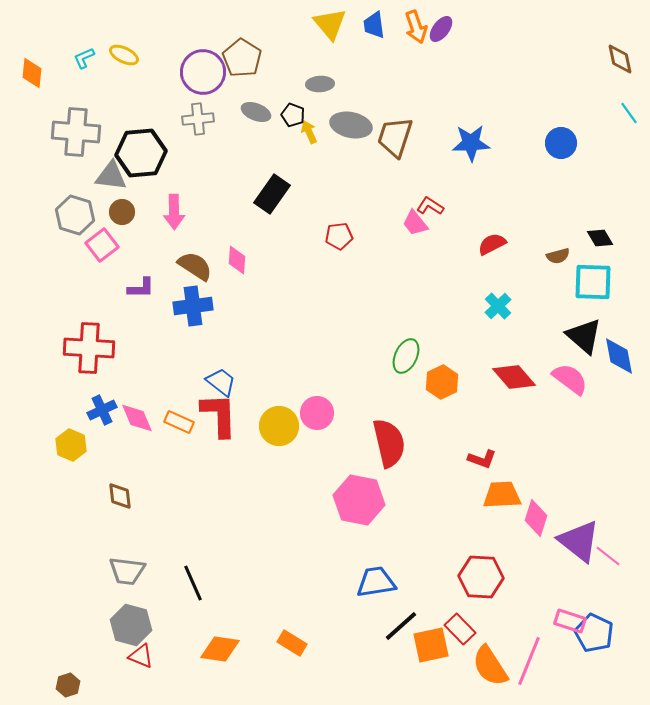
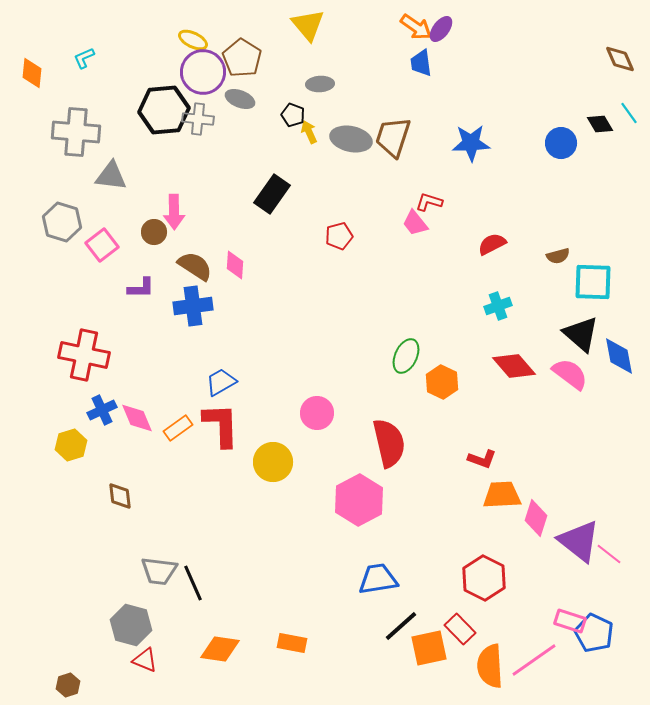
yellow triangle at (330, 24): moved 22 px left, 1 px down
blue trapezoid at (374, 25): moved 47 px right, 38 px down
orange arrow at (416, 27): rotated 36 degrees counterclockwise
yellow ellipse at (124, 55): moved 69 px right, 15 px up
brown diamond at (620, 59): rotated 12 degrees counterclockwise
gray ellipse at (256, 112): moved 16 px left, 13 px up
gray cross at (198, 119): rotated 12 degrees clockwise
gray ellipse at (351, 125): moved 14 px down
brown trapezoid at (395, 137): moved 2 px left
black hexagon at (141, 153): moved 23 px right, 43 px up
red L-shape at (430, 206): moved 1 px left, 4 px up; rotated 16 degrees counterclockwise
brown circle at (122, 212): moved 32 px right, 20 px down
gray hexagon at (75, 215): moved 13 px left, 7 px down
red pentagon at (339, 236): rotated 8 degrees counterclockwise
black diamond at (600, 238): moved 114 px up
pink diamond at (237, 260): moved 2 px left, 5 px down
cyan cross at (498, 306): rotated 24 degrees clockwise
black triangle at (584, 336): moved 3 px left, 2 px up
red cross at (89, 348): moved 5 px left, 7 px down; rotated 9 degrees clockwise
red diamond at (514, 377): moved 11 px up
pink semicircle at (570, 379): moved 5 px up
blue trapezoid at (221, 382): rotated 68 degrees counterclockwise
orange hexagon at (442, 382): rotated 8 degrees counterclockwise
red L-shape at (219, 415): moved 2 px right, 10 px down
orange rectangle at (179, 422): moved 1 px left, 6 px down; rotated 60 degrees counterclockwise
yellow circle at (279, 426): moved 6 px left, 36 px down
yellow hexagon at (71, 445): rotated 20 degrees clockwise
pink hexagon at (359, 500): rotated 21 degrees clockwise
pink line at (608, 556): moved 1 px right, 2 px up
gray trapezoid at (127, 571): moved 32 px right
red hexagon at (481, 577): moved 3 px right, 1 px down; rotated 24 degrees clockwise
blue trapezoid at (376, 582): moved 2 px right, 3 px up
orange rectangle at (292, 643): rotated 20 degrees counterclockwise
orange square at (431, 645): moved 2 px left, 3 px down
red triangle at (141, 656): moved 4 px right, 4 px down
pink line at (529, 661): moved 5 px right, 1 px up; rotated 33 degrees clockwise
orange semicircle at (490, 666): rotated 30 degrees clockwise
